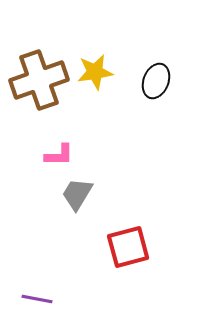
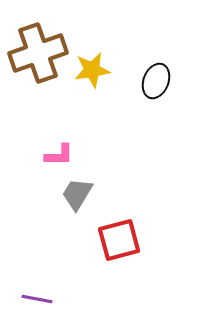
yellow star: moved 3 px left, 2 px up
brown cross: moved 1 px left, 27 px up
red square: moved 9 px left, 7 px up
